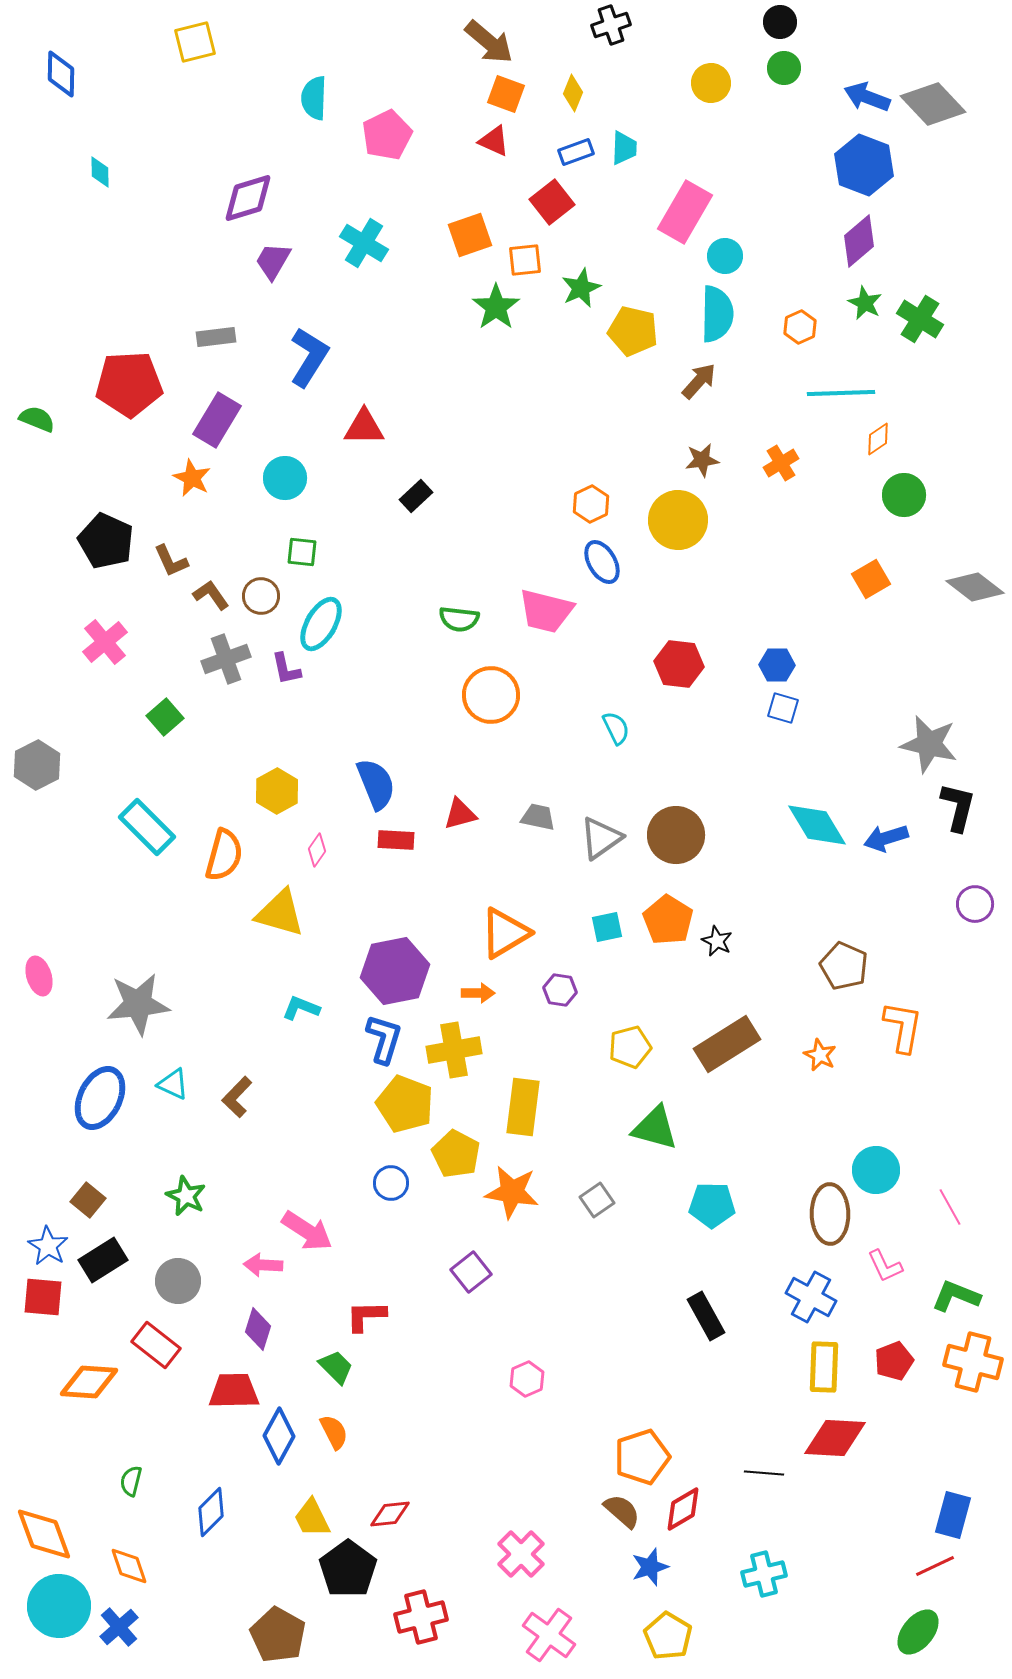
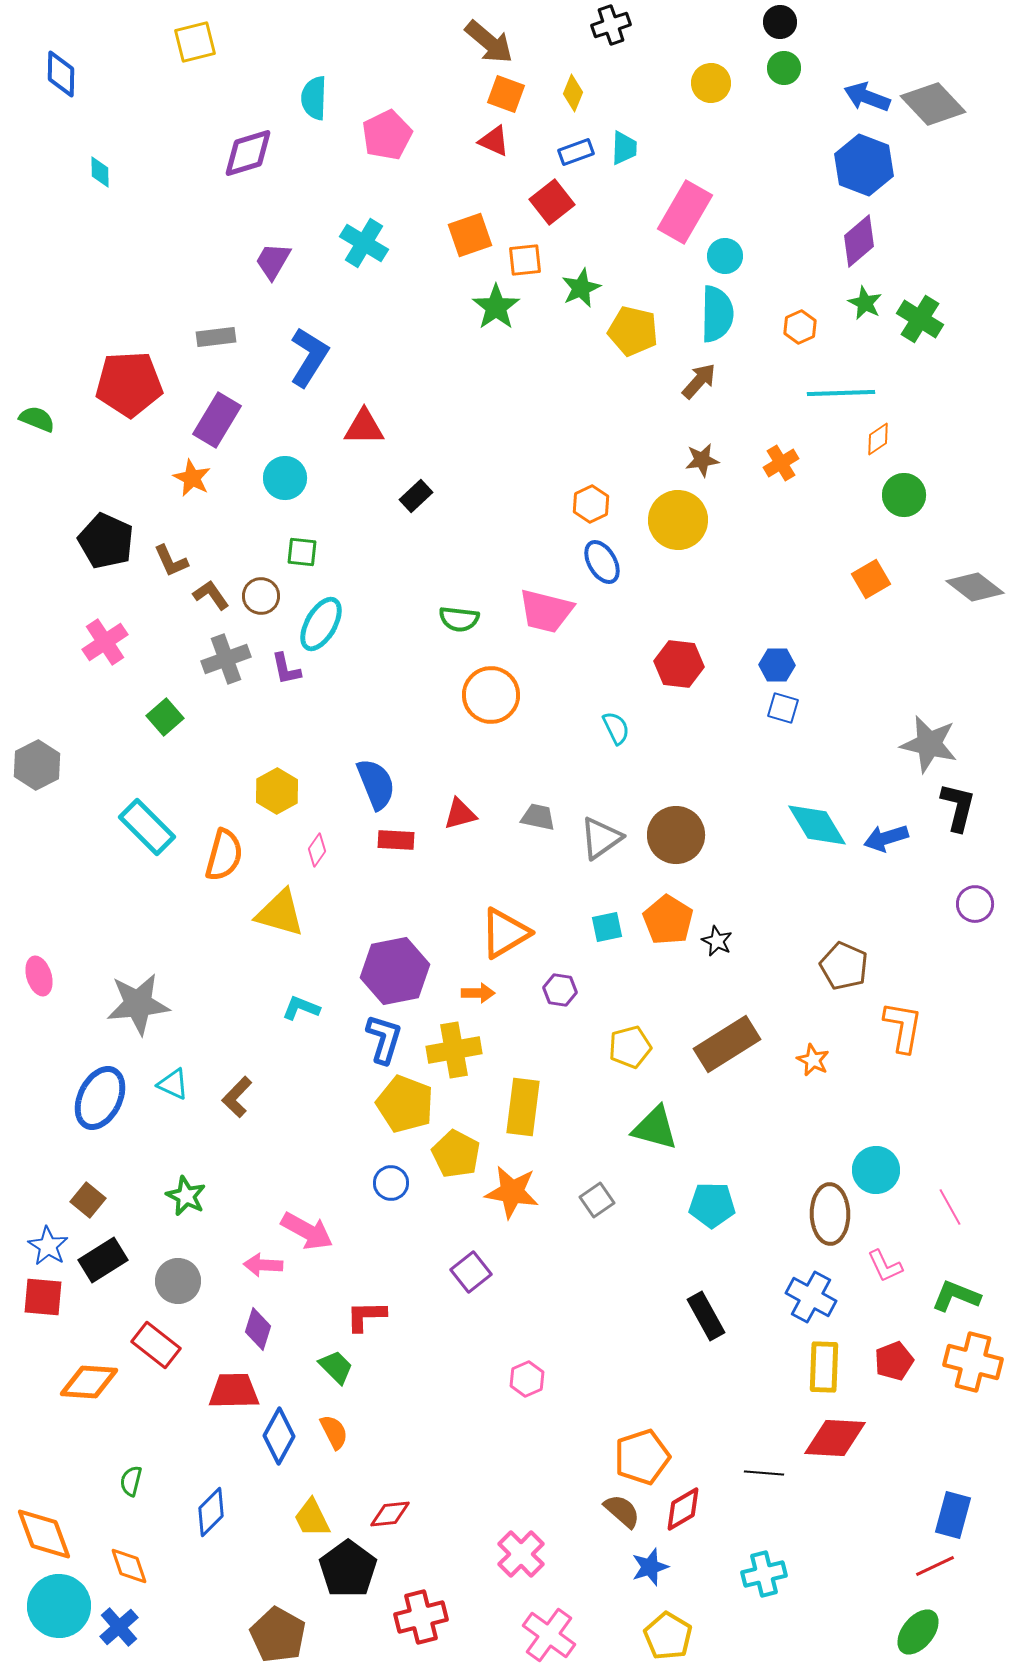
purple diamond at (248, 198): moved 45 px up
pink cross at (105, 642): rotated 6 degrees clockwise
orange star at (820, 1055): moved 7 px left, 5 px down
pink arrow at (307, 1231): rotated 4 degrees counterclockwise
